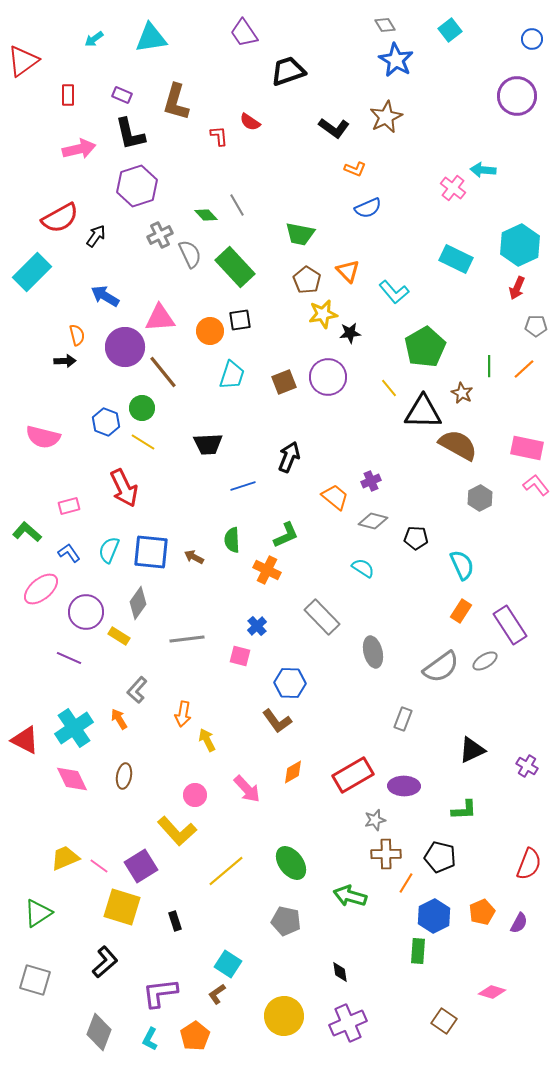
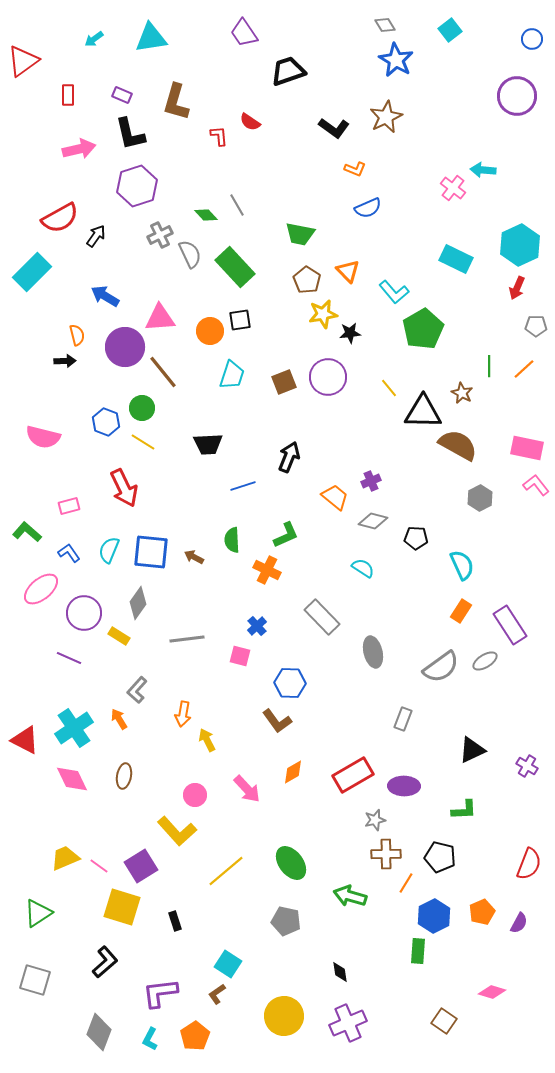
green pentagon at (425, 347): moved 2 px left, 18 px up
purple circle at (86, 612): moved 2 px left, 1 px down
